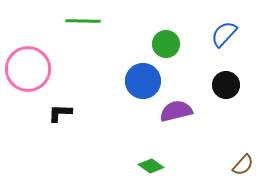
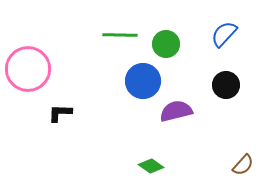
green line: moved 37 px right, 14 px down
